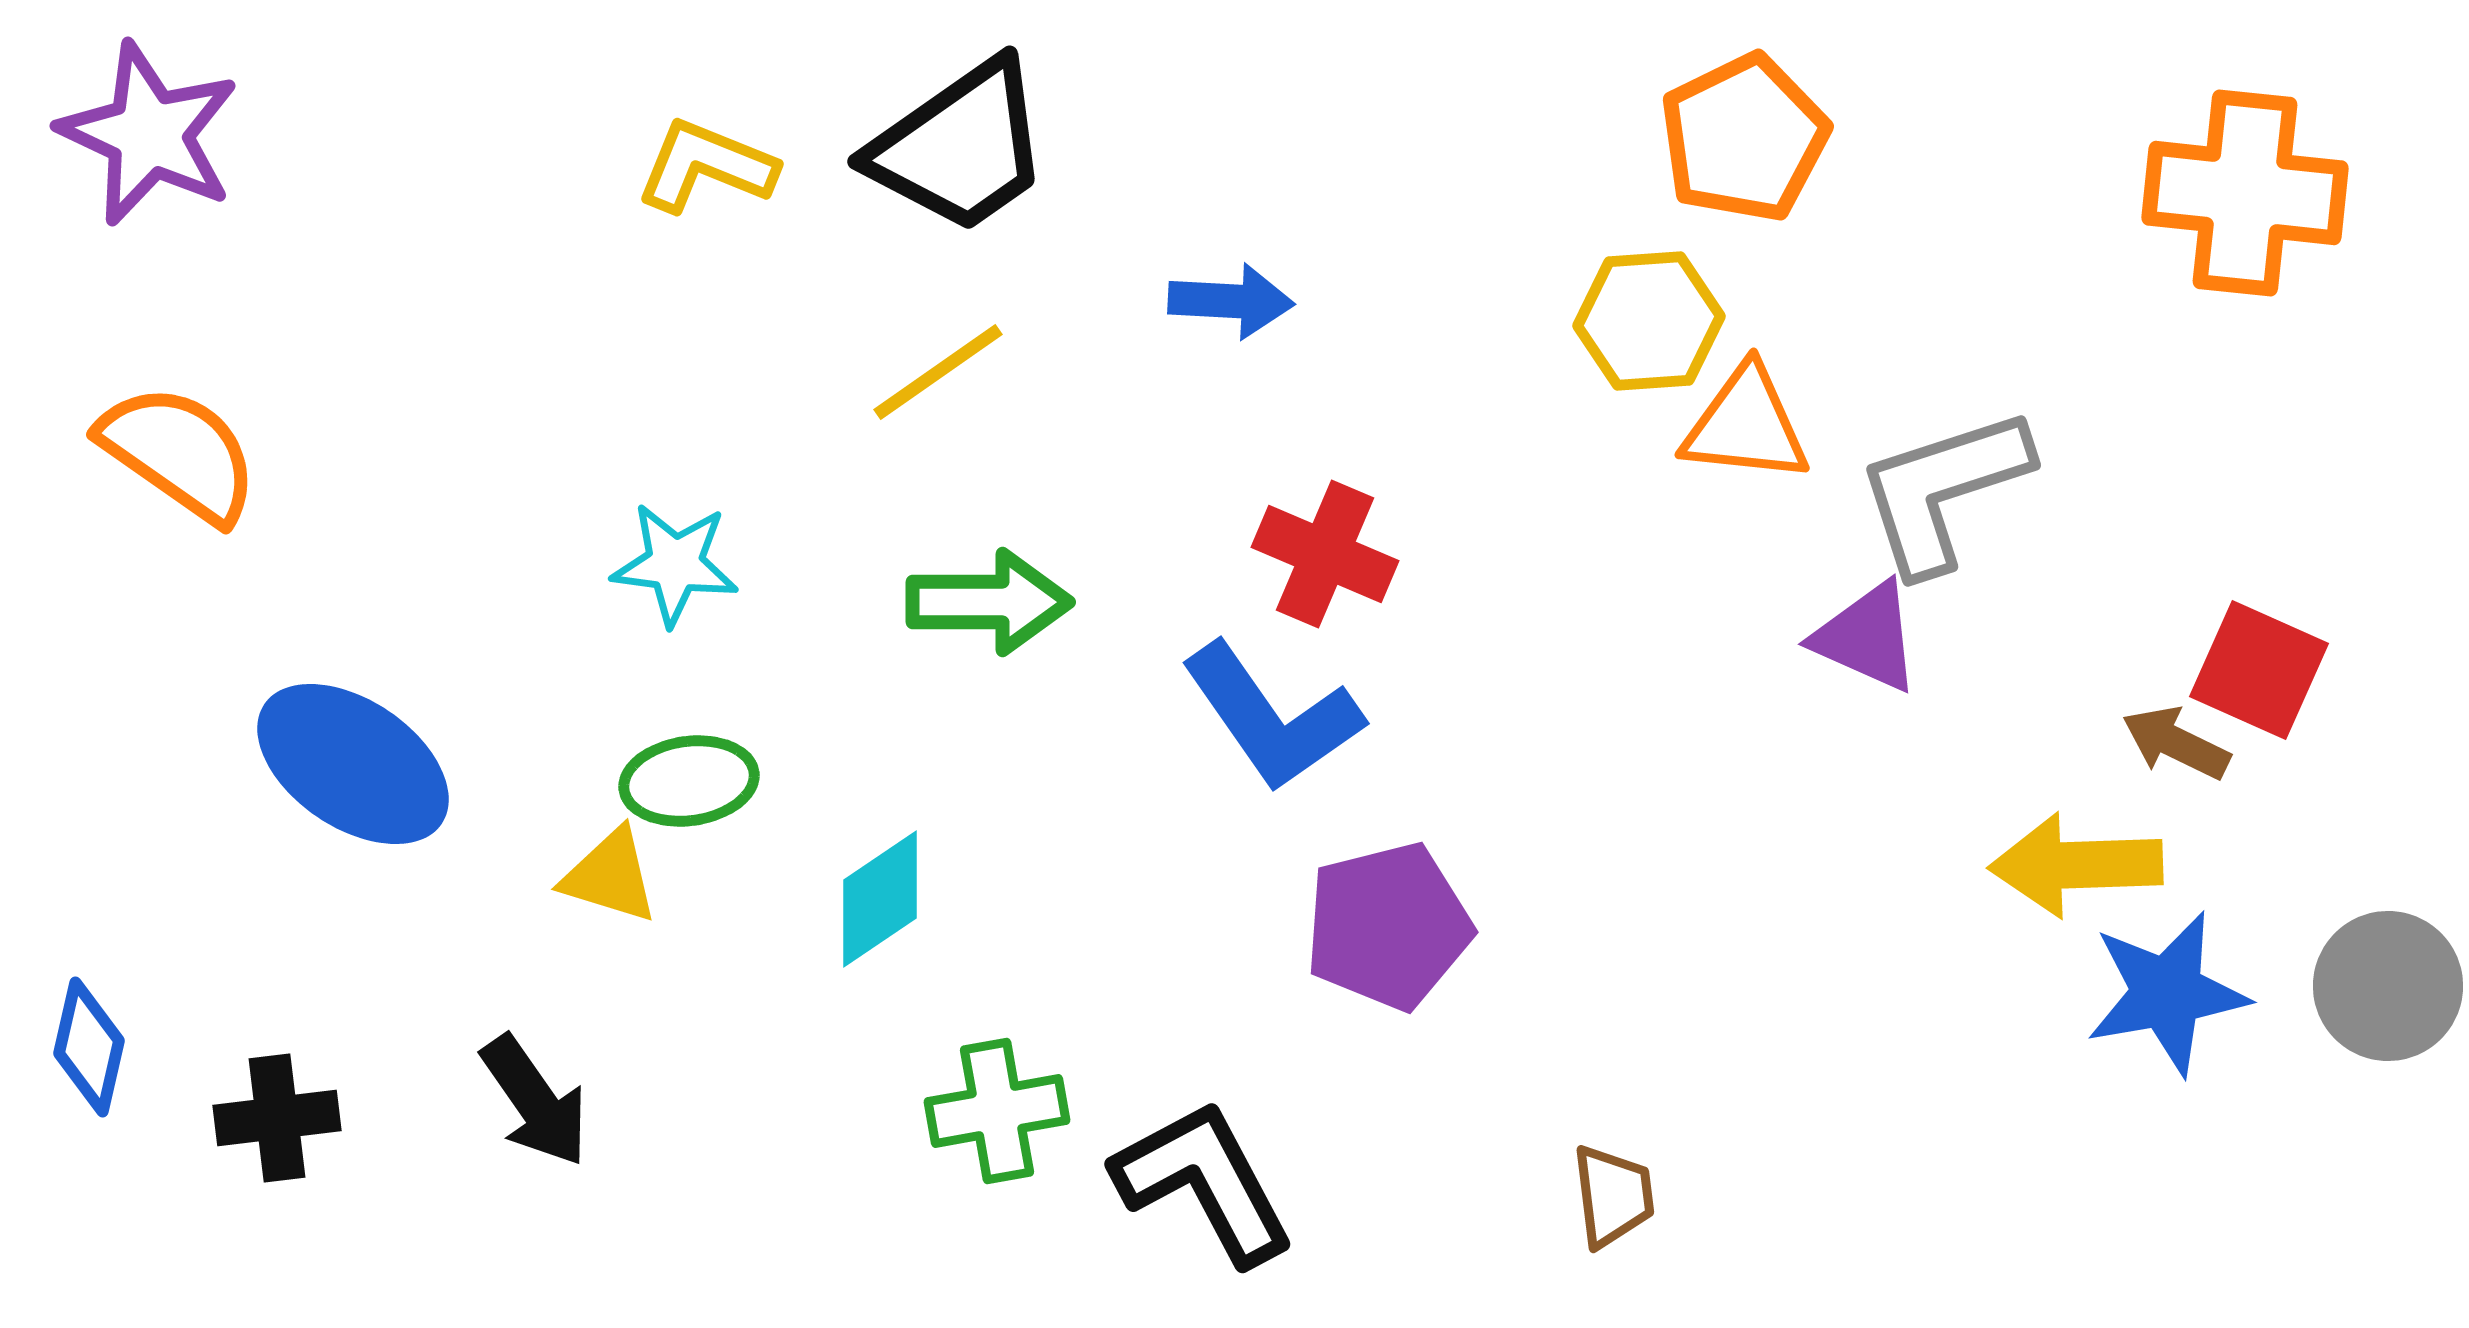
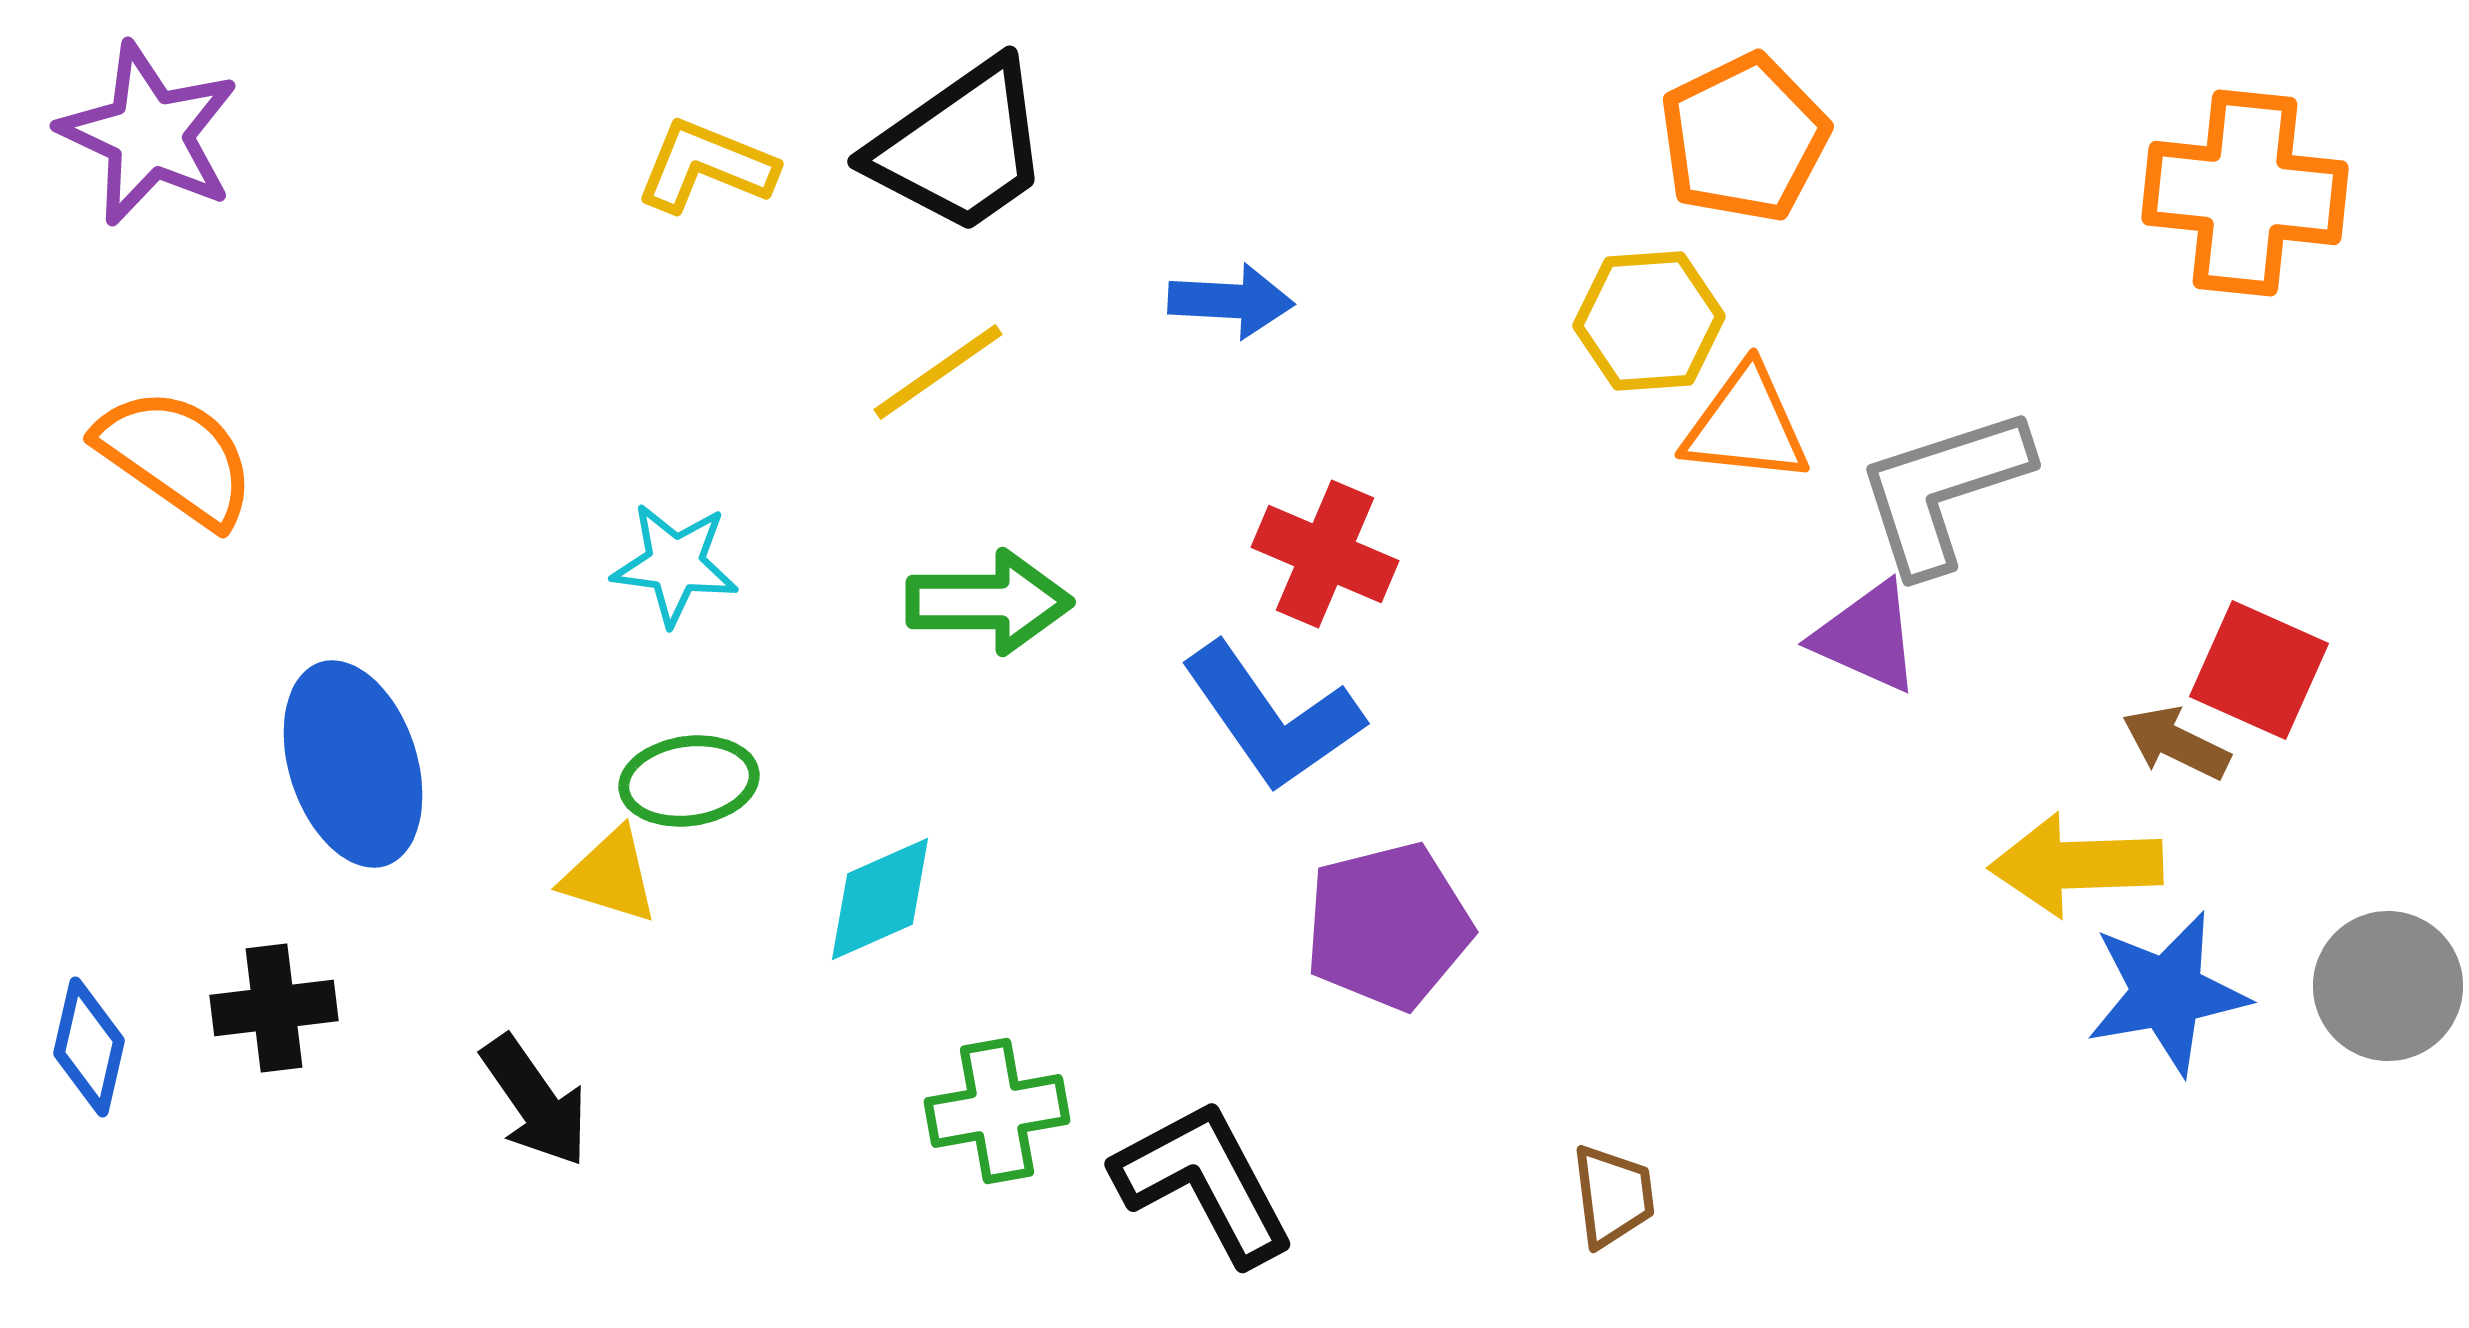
orange semicircle: moved 3 px left, 4 px down
blue ellipse: rotated 38 degrees clockwise
cyan diamond: rotated 10 degrees clockwise
black cross: moved 3 px left, 110 px up
